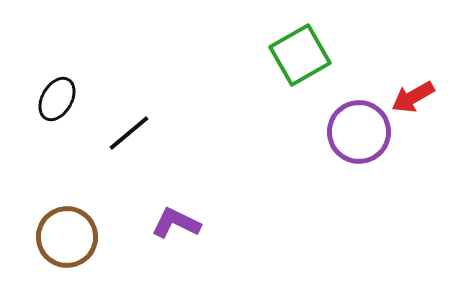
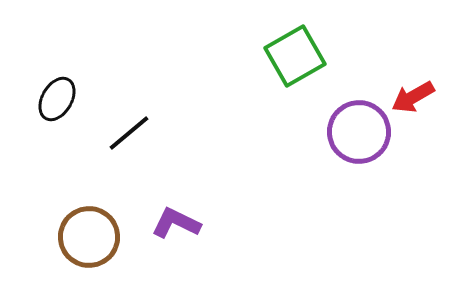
green square: moved 5 px left, 1 px down
brown circle: moved 22 px right
